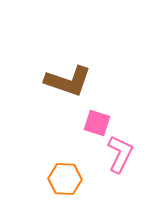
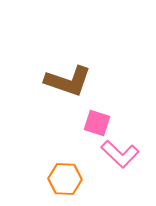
pink L-shape: rotated 108 degrees clockwise
